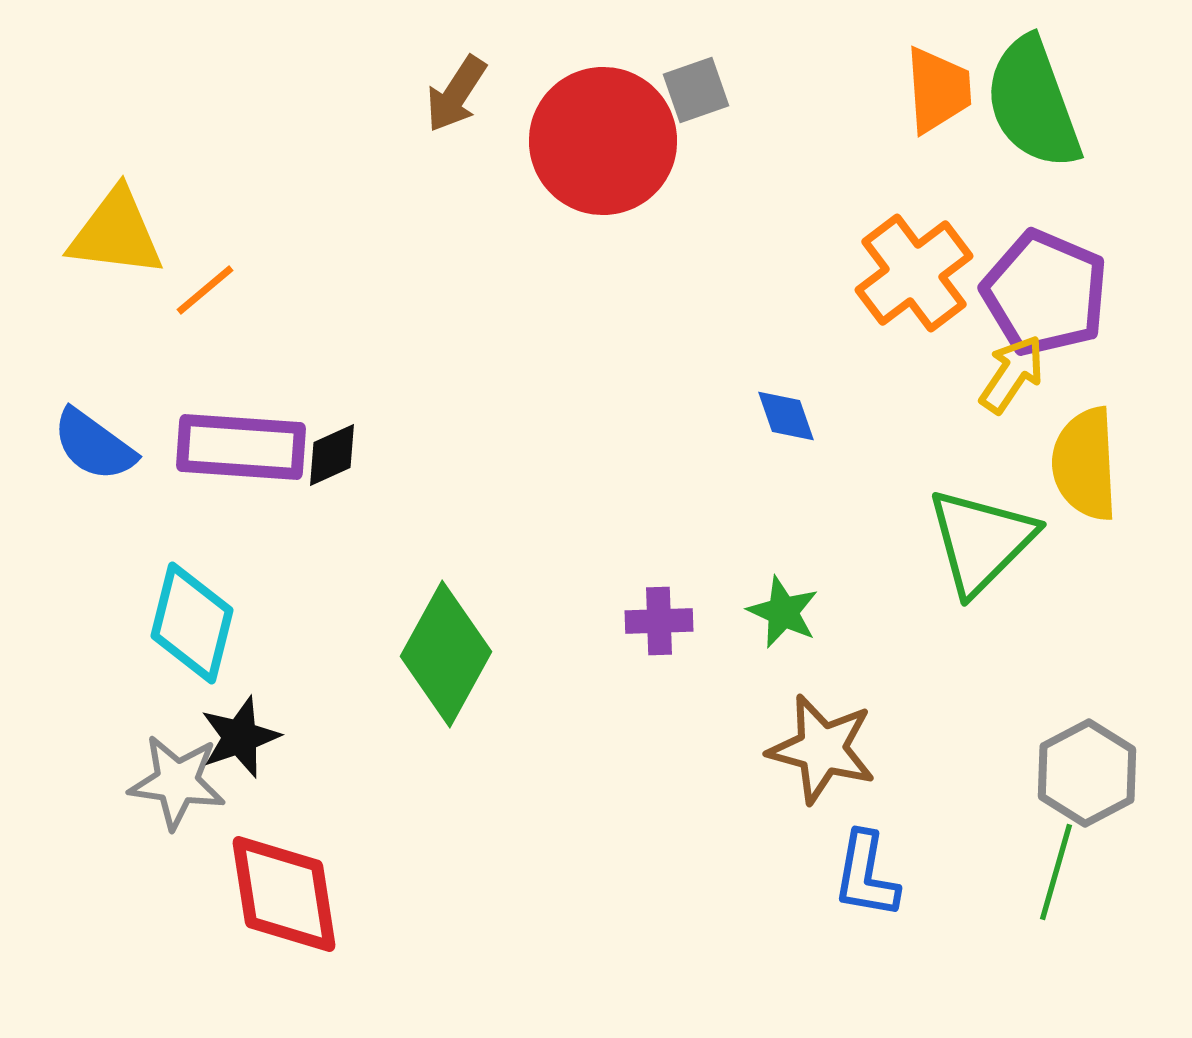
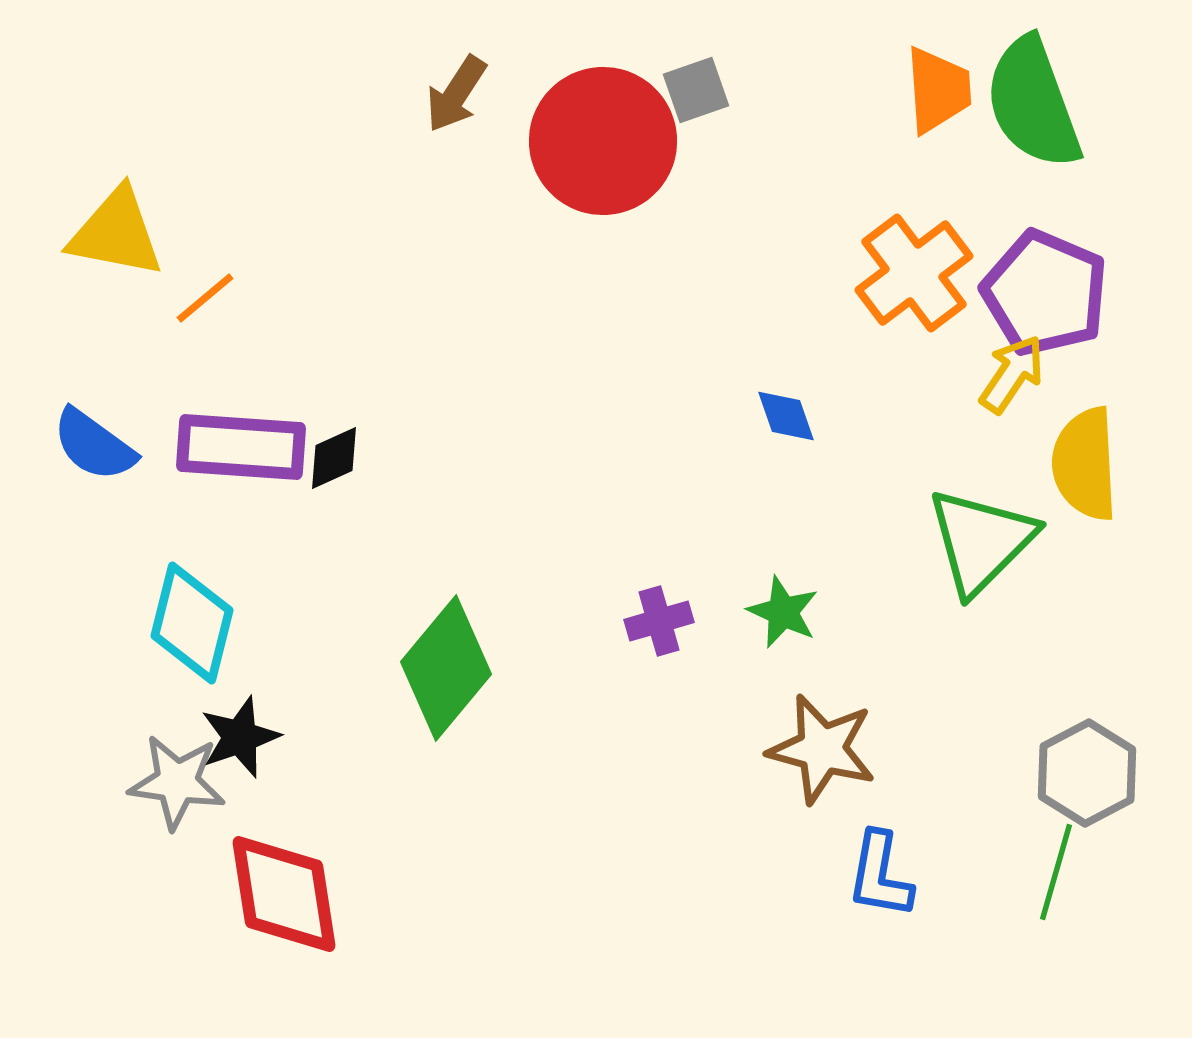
yellow triangle: rotated 4 degrees clockwise
orange line: moved 8 px down
black diamond: moved 2 px right, 3 px down
purple cross: rotated 14 degrees counterclockwise
green diamond: moved 14 px down; rotated 11 degrees clockwise
blue L-shape: moved 14 px right
